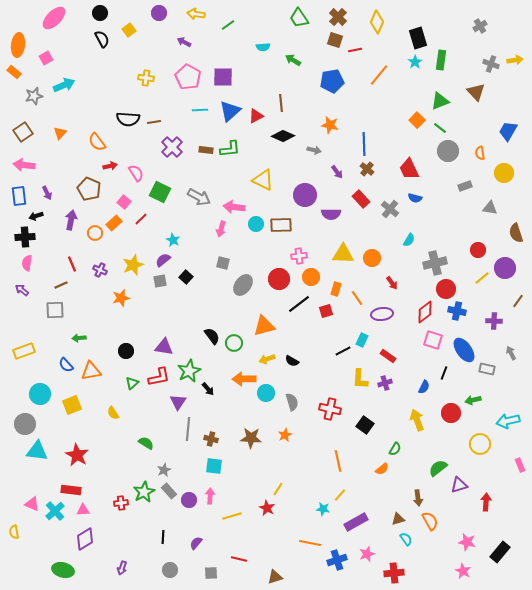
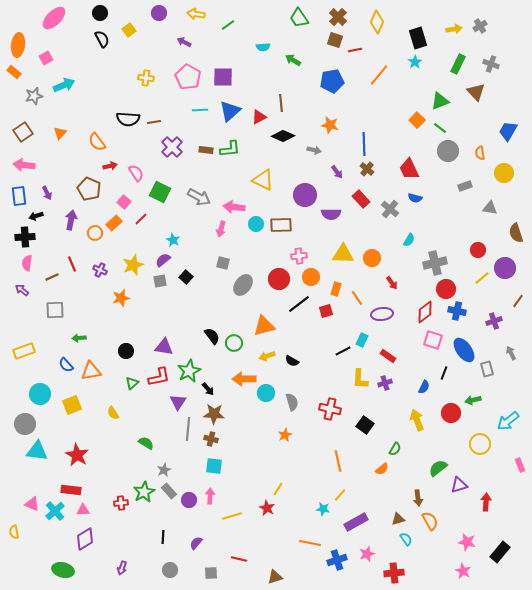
green rectangle at (441, 60): moved 17 px right, 4 px down; rotated 18 degrees clockwise
yellow arrow at (515, 60): moved 61 px left, 31 px up
red triangle at (256, 116): moved 3 px right, 1 px down
brown line at (61, 285): moved 9 px left, 8 px up
purple cross at (494, 321): rotated 21 degrees counterclockwise
yellow arrow at (267, 359): moved 3 px up
gray rectangle at (487, 369): rotated 63 degrees clockwise
cyan arrow at (508, 421): rotated 25 degrees counterclockwise
brown star at (251, 438): moved 37 px left, 24 px up
